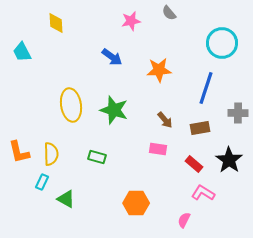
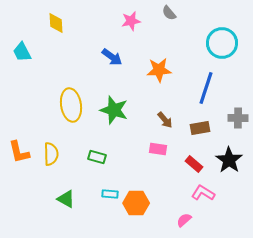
gray cross: moved 5 px down
cyan rectangle: moved 68 px right, 12 px down; rotated 70 degrees clockwise
pink semicircle: rotated 21 degrees clockwise
